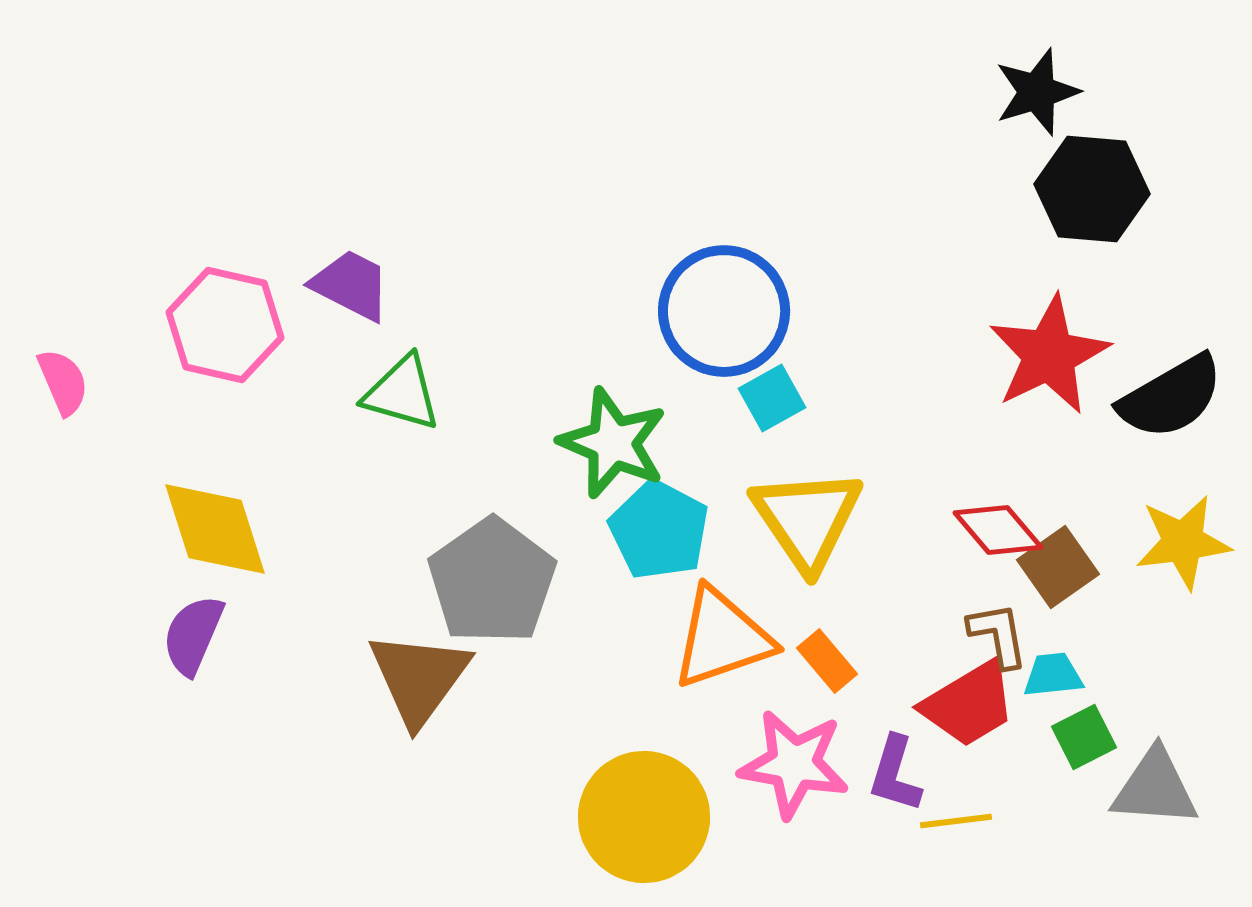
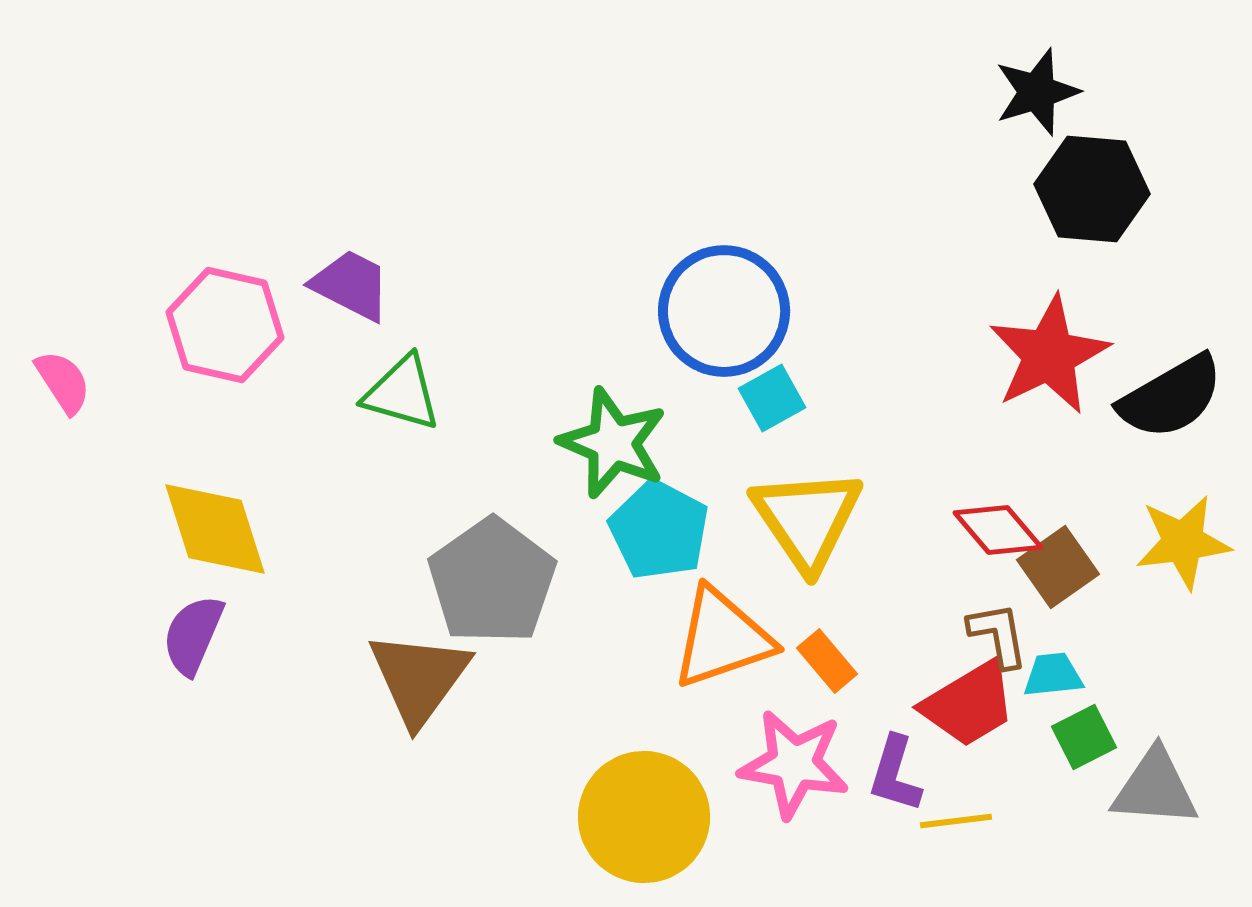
pink semicircle: rotated 10 degrees counterclockwise
